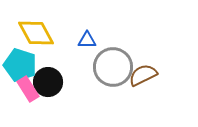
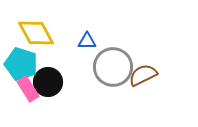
blue triangle: moved 1 px down
cyan pentagon: moved 1 px right, 1 px up
